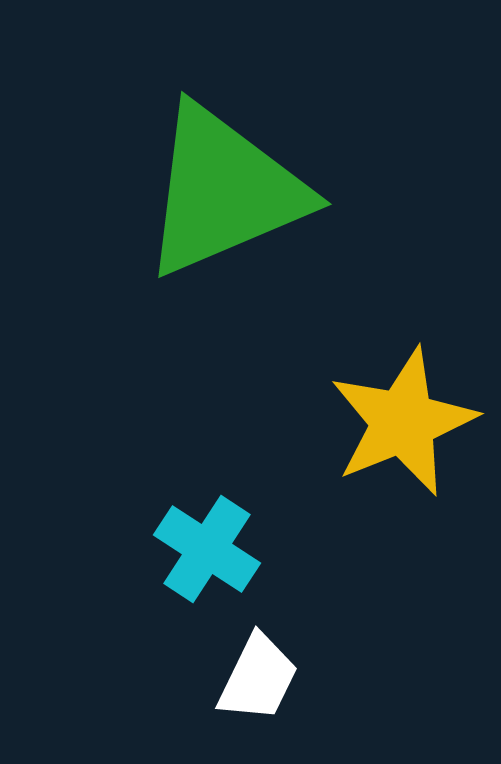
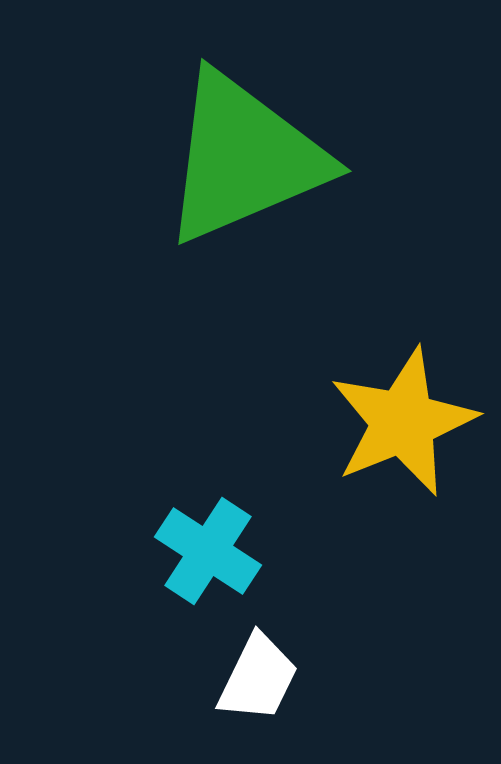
green triangle: moved 20 px right, 33 px up
cyan cross: moved 1 px right, 2 px down
